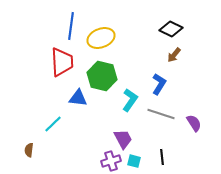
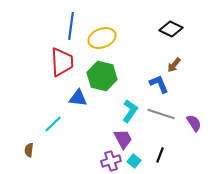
yellow ellipse: moved 1 px right
brown arrow: moved 10 px down
blue L-shape: rotated 55 degrees counterclockwise
cyan L-shape: moved 11 px down
black line: moved 2 px left, 2 px up; rotated 28 degrees clockwise
cyan square: rotated 24 degrees clockwise
